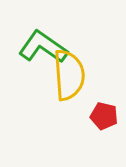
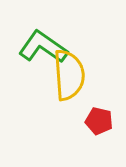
red pentagon: moved 5 px left, 5 px down
